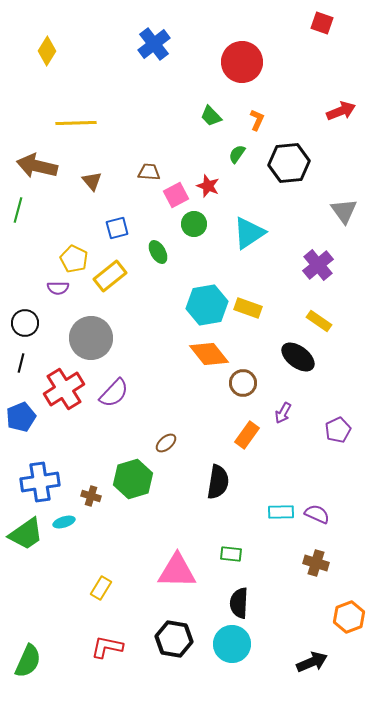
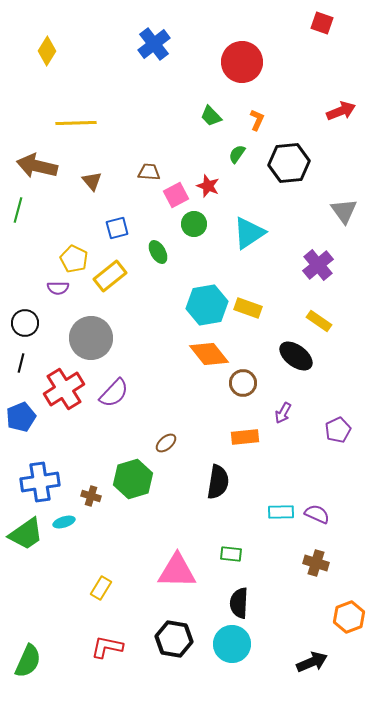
black ellipse at (298, 357): moved 2 px left, 1 px up
orange rectangle at (247, 435): moved 2 px left, 2 px down; rotated 48 degrees clockwise
